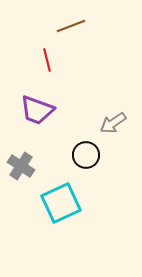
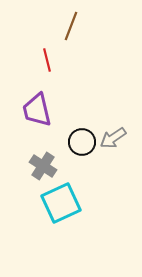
brown line: rotated 48 degrees counterclockwise
purple trapezoid: rotated 57 degrees clockwise
gray arrow: moved 15 px down
black circle: moved 4 px left, 13 px up
gray cross: moved 22 px right
